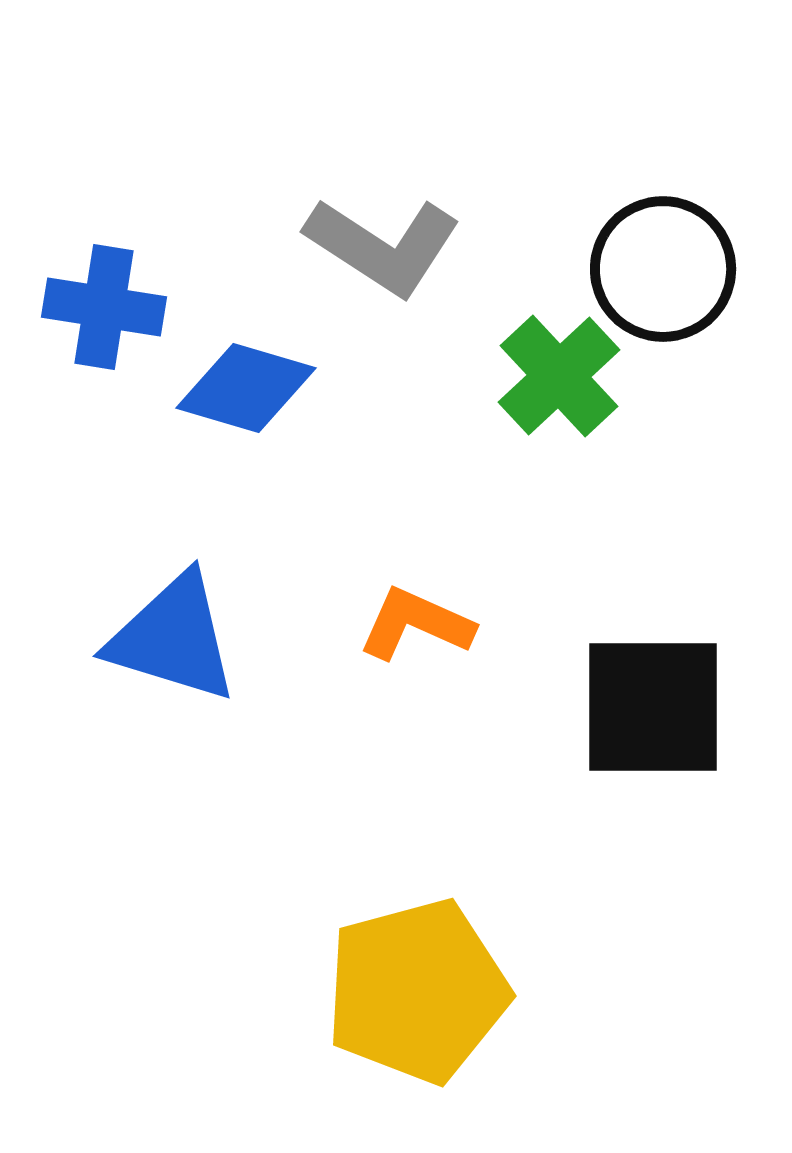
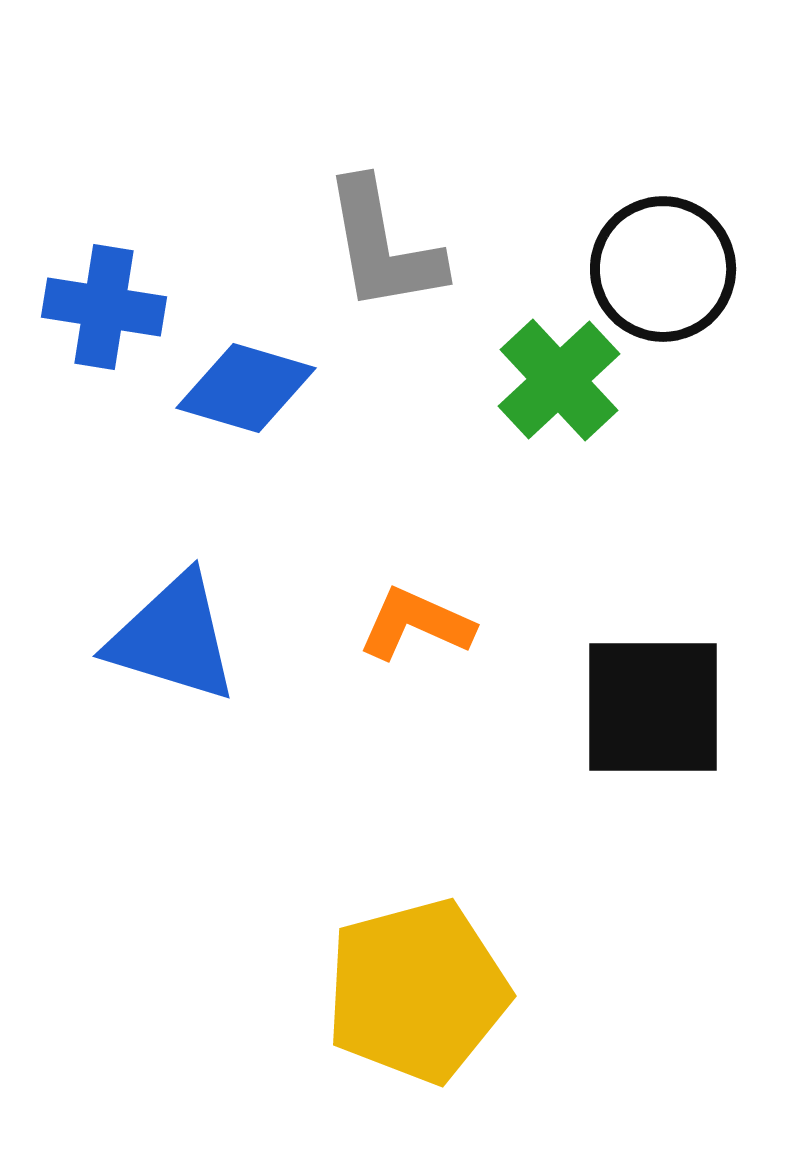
gray L-shape: rotated 47 degrees clockwise
green cross: moved 4 px down
